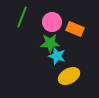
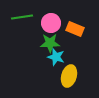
green line: rotated 60 degrees clockwise
pink circle: moved 1 px left, 1 px down
cyan star: moved 1 px left, 1 px down
yellow ellipse: rotated 45 degrees counterclockwise
